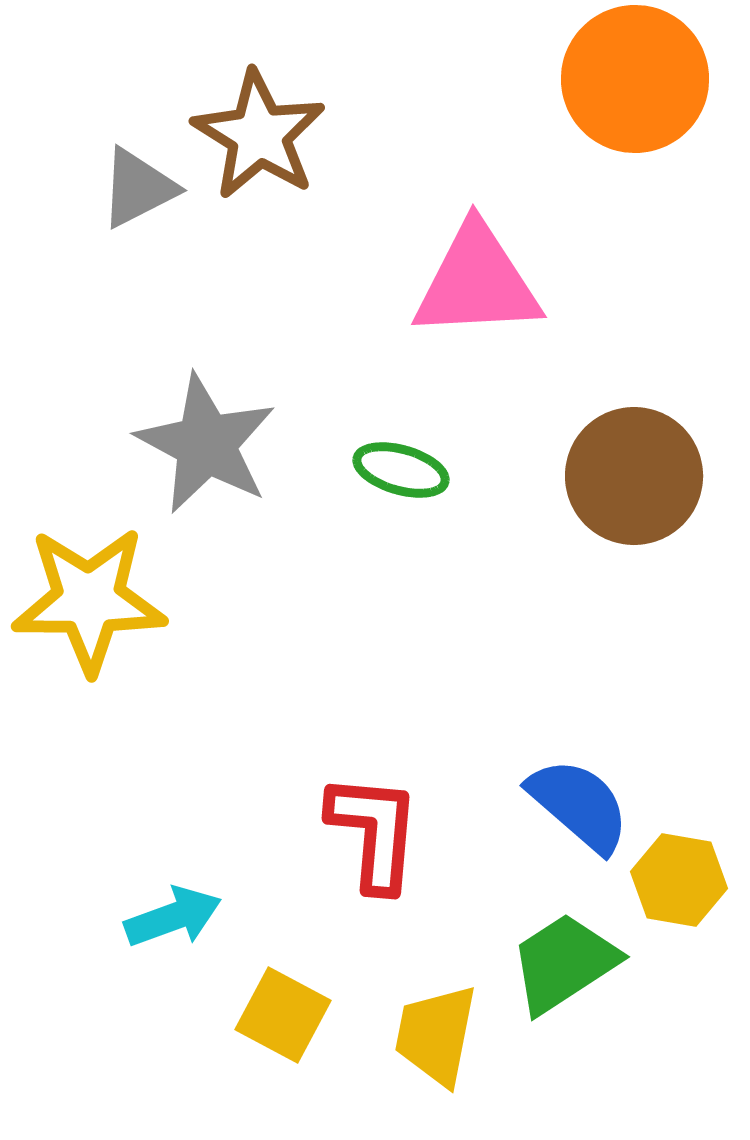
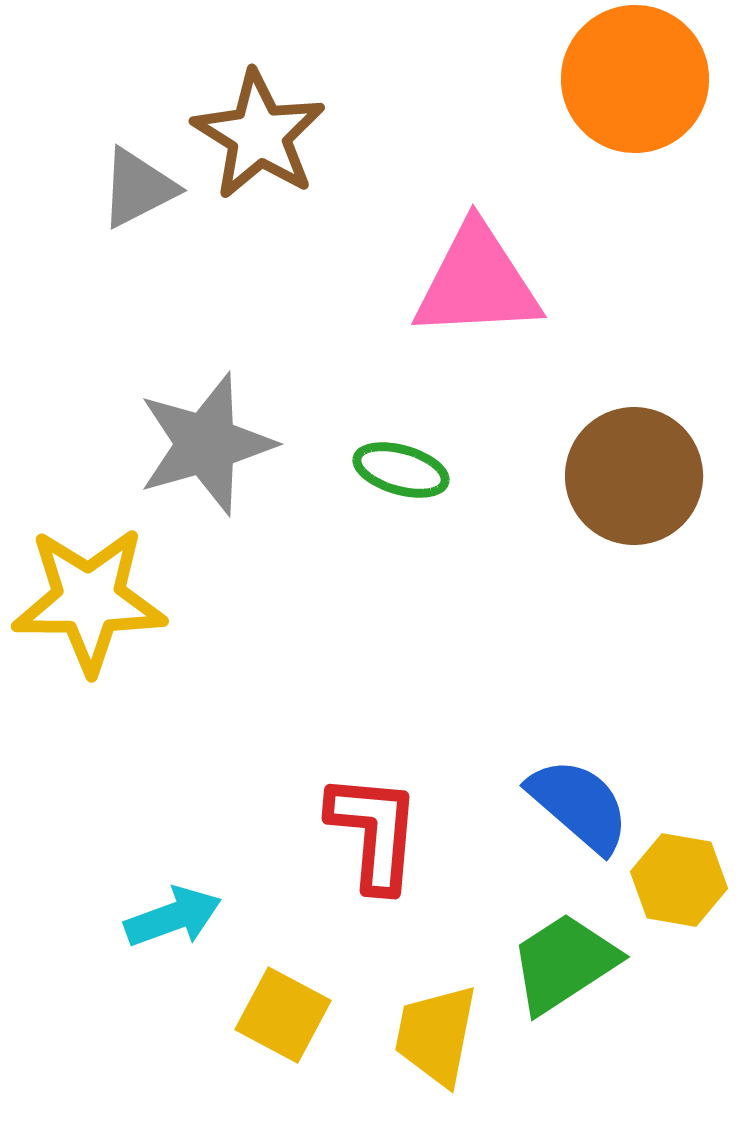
gray star: rotated 28 degrees clockwise
